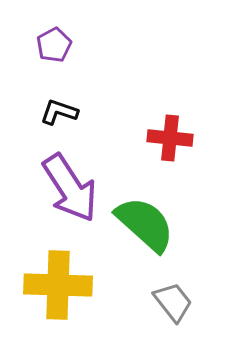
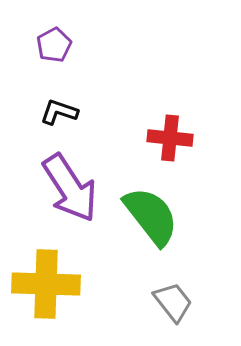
green semicircle: moved 6 px right, 8 px up; rotated 10 degrees clockwise
yellow cross: moved 12 px left, 1 px up
